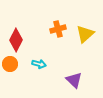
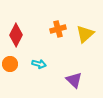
red diamond: moved 5 px up
